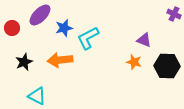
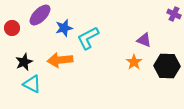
orange star: rotated 21 degrees clockwise
cyan triangle: moved 5 px left, 12 px up
